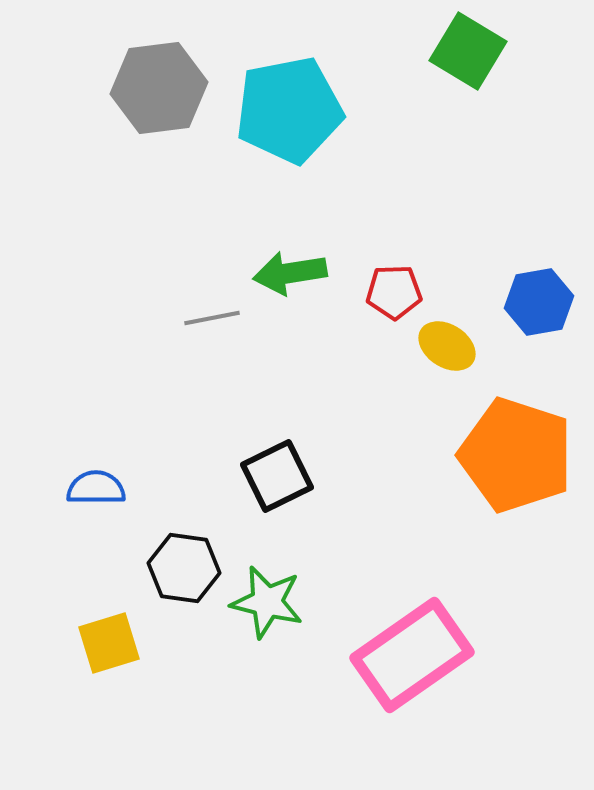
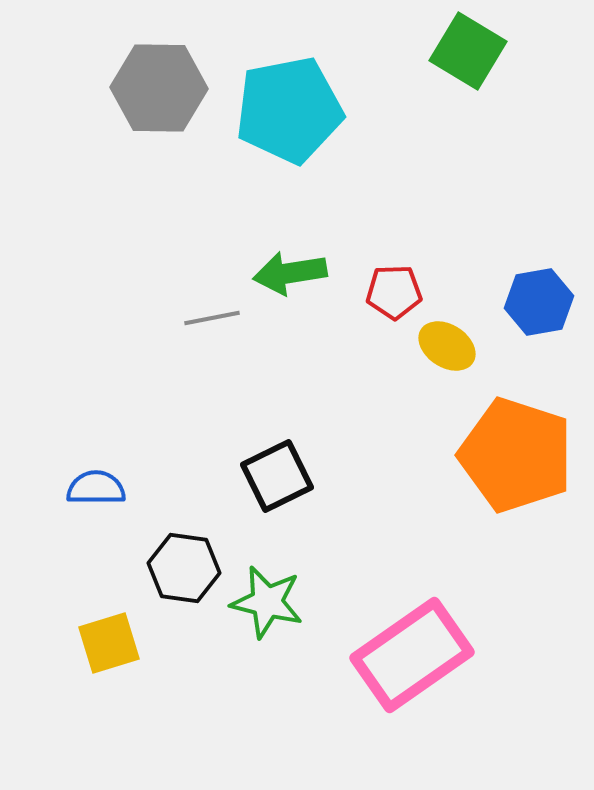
gray hexagon: rotated 8 degrees clockwise
